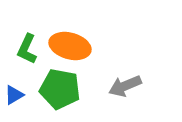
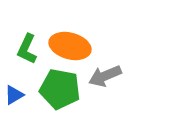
gray arrow: moved 20 px left, 10 px up
